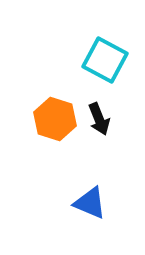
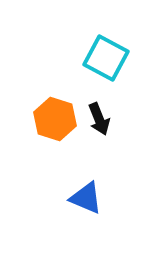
cyan square: moved 1 px right, 2 px up
blue triangle: moved 4 px left, 5 px up
